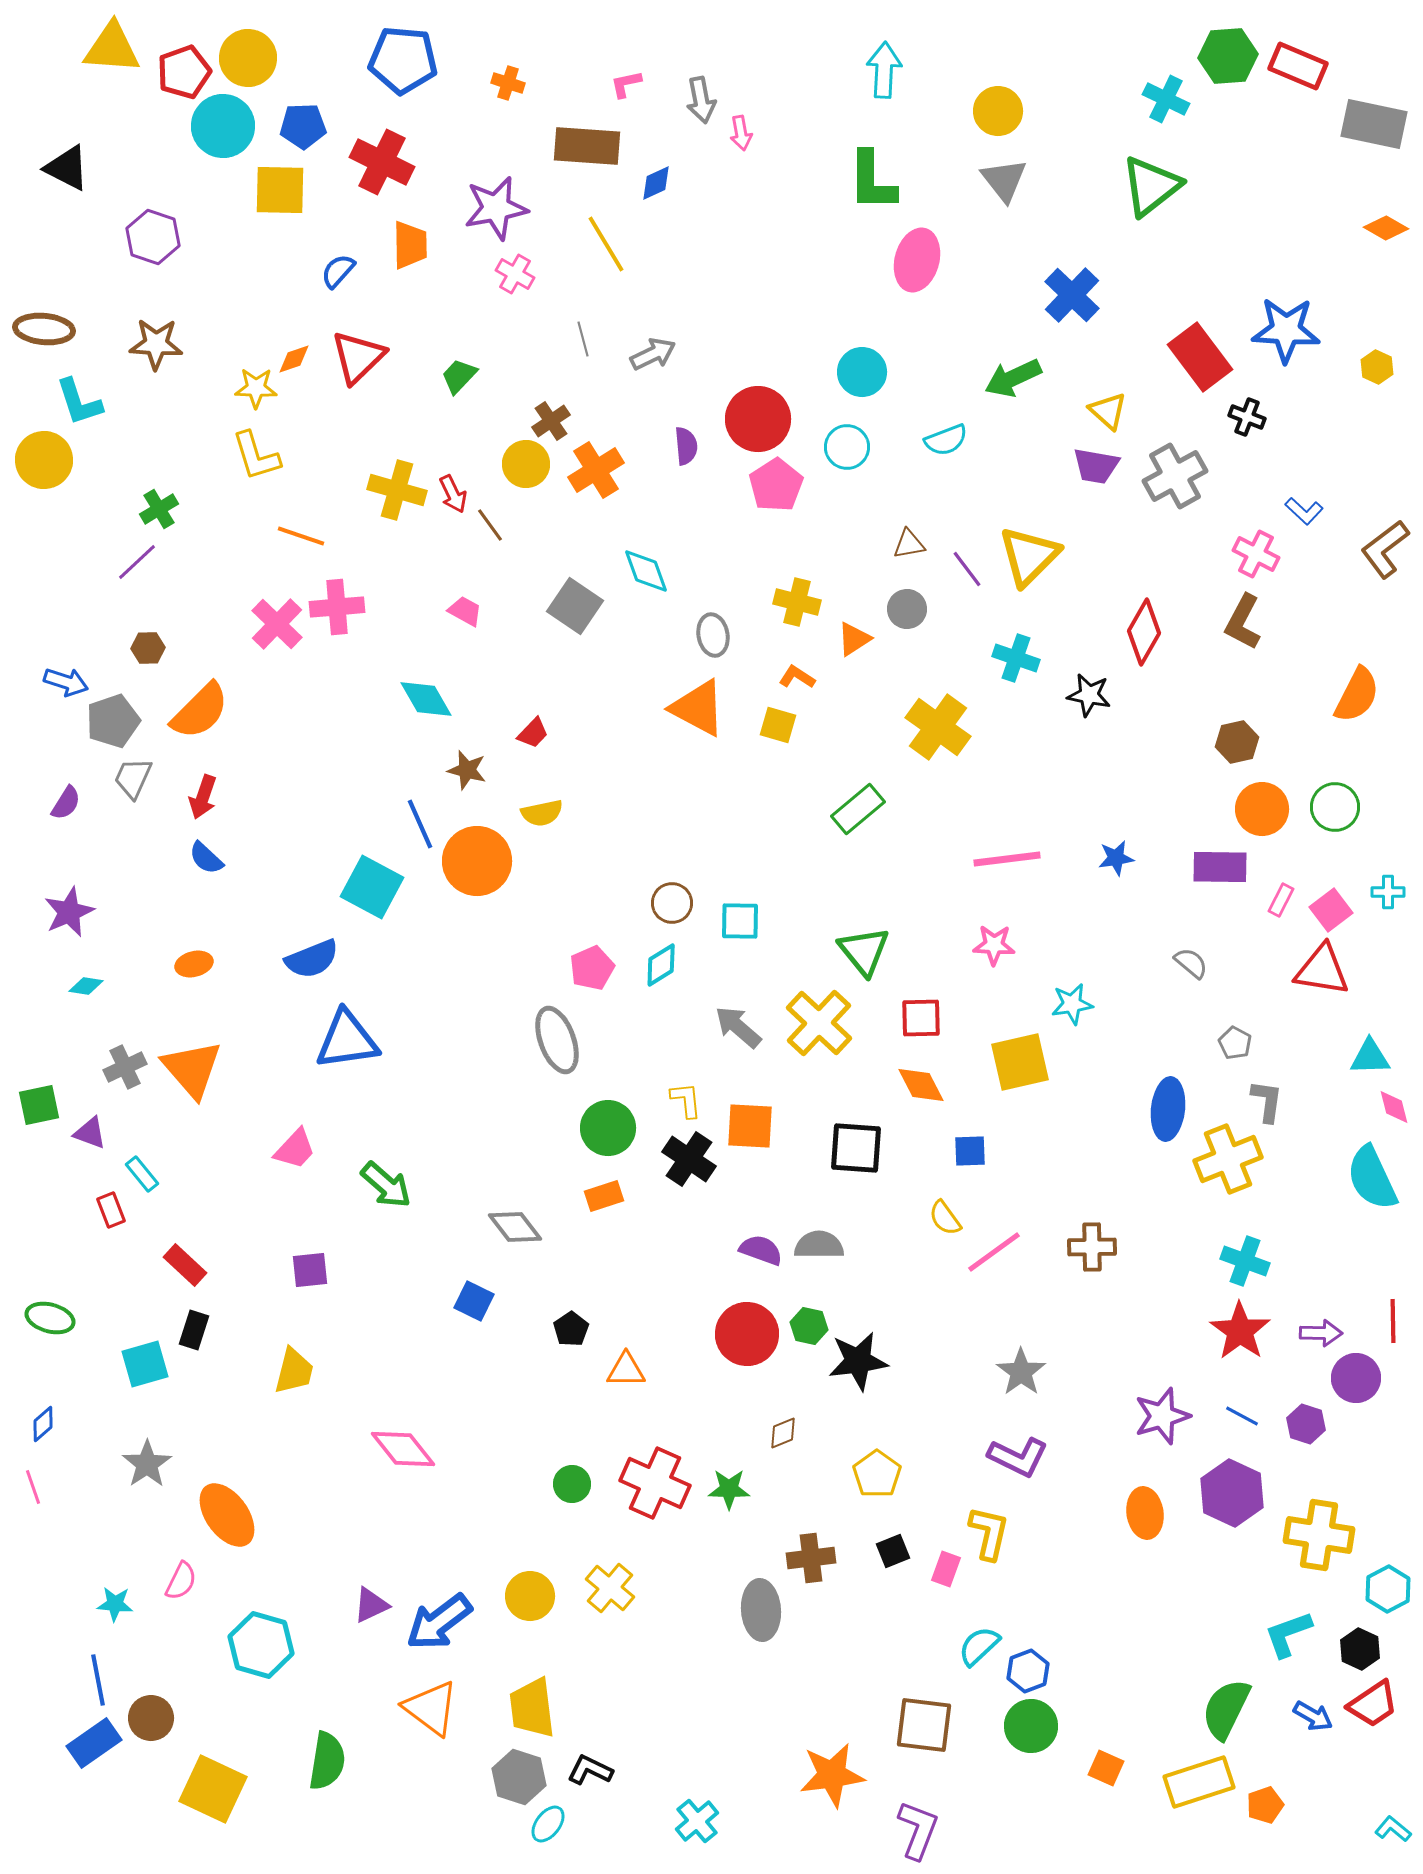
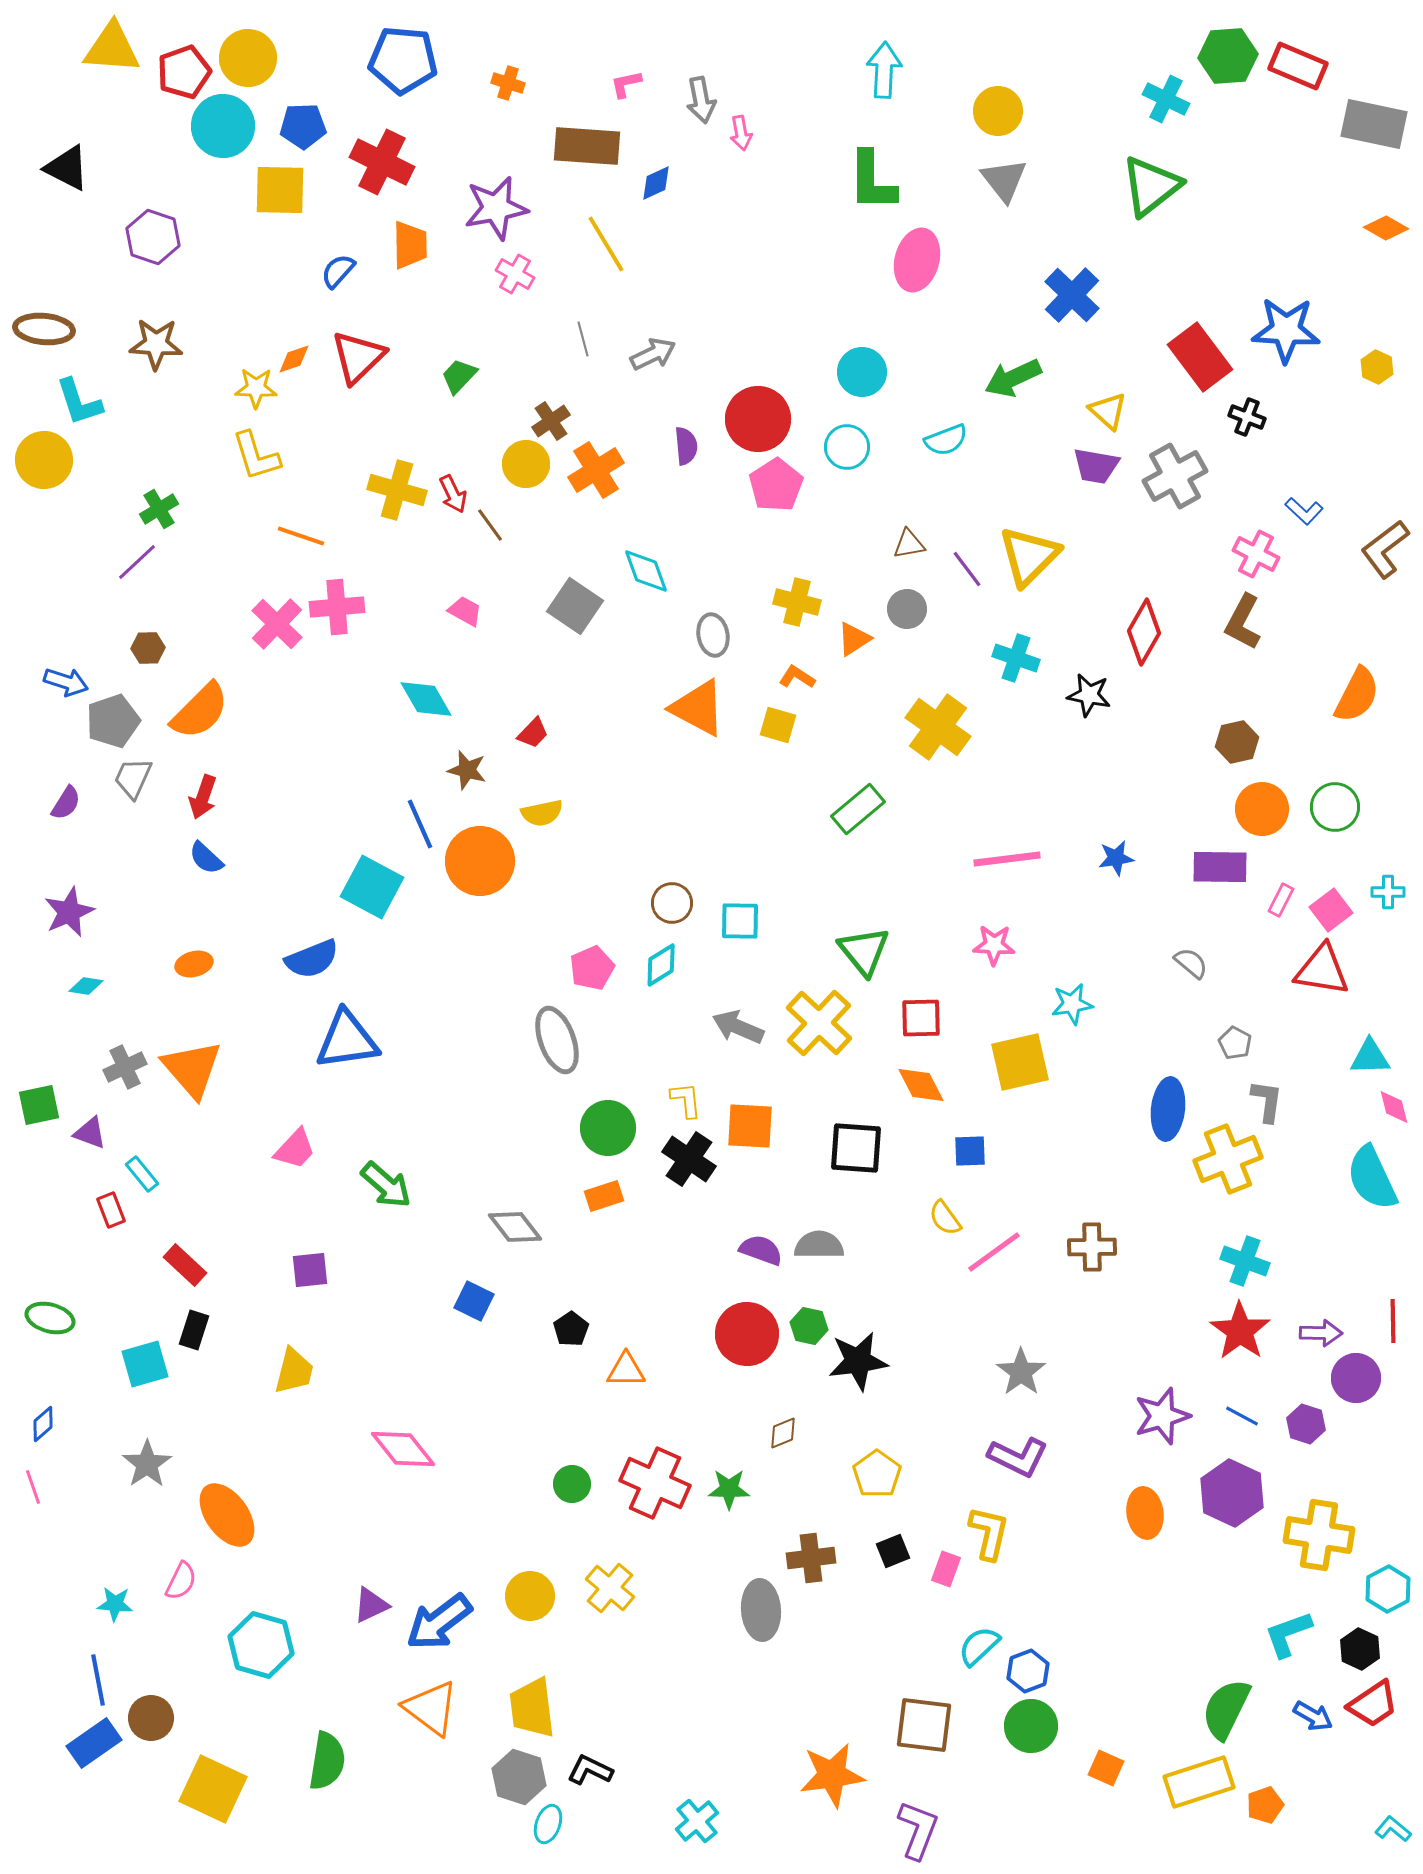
orange circle at (477, 861): moved 3 px right
gray arrow at (738, 1027): rotated 18 degrees counterclockwise
cyan ellipse at (548, 1824): rotated 18 degrees counterclockwise
